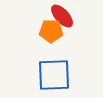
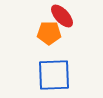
orange pentagon: moved 2 px left, 2 px down
